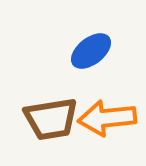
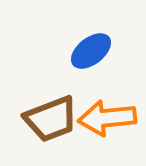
brown trapezoid: rotated 12 degrees counterclockwise
